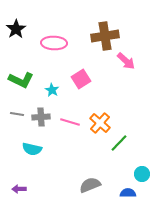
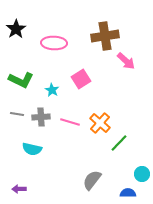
gray semicircle: moved 2 px right, 5 px up; rotated 30 degrees counterclockwise
